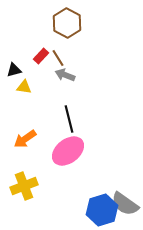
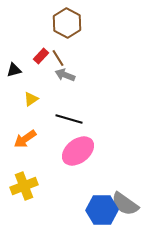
yellow triangle: moved 7 px right, 12 px down; rotated 42 degrees counterclockwise
black line: rotated 60 degrees counterclockwise
pink ellipse: moved 10 px right
blue hexagon: rotated 16 degrees clockwise
